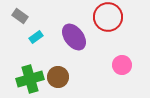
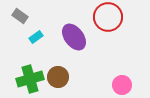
pink circle: moved 20 px down
